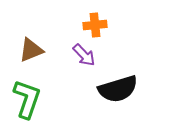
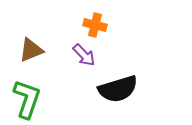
orange cross: rotated 20 degrees clockwise
